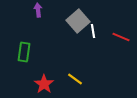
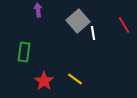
white line: moved 2 px down
red line: moved 3 px right, 12 px up; rotated 36 degrees clockwise
red star: moved 3 px up
